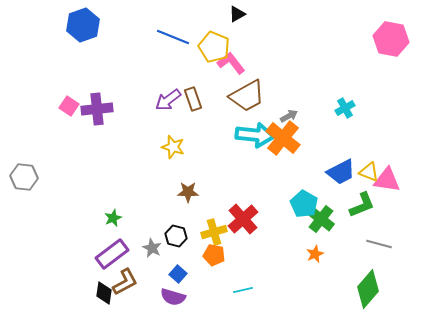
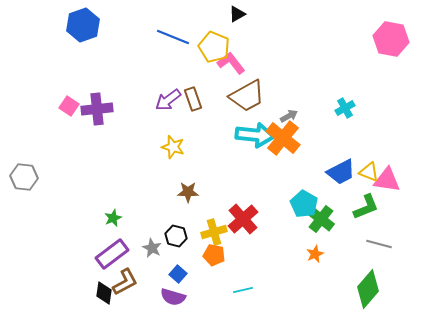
green L-shape: moved 4 px right, 2 px down
